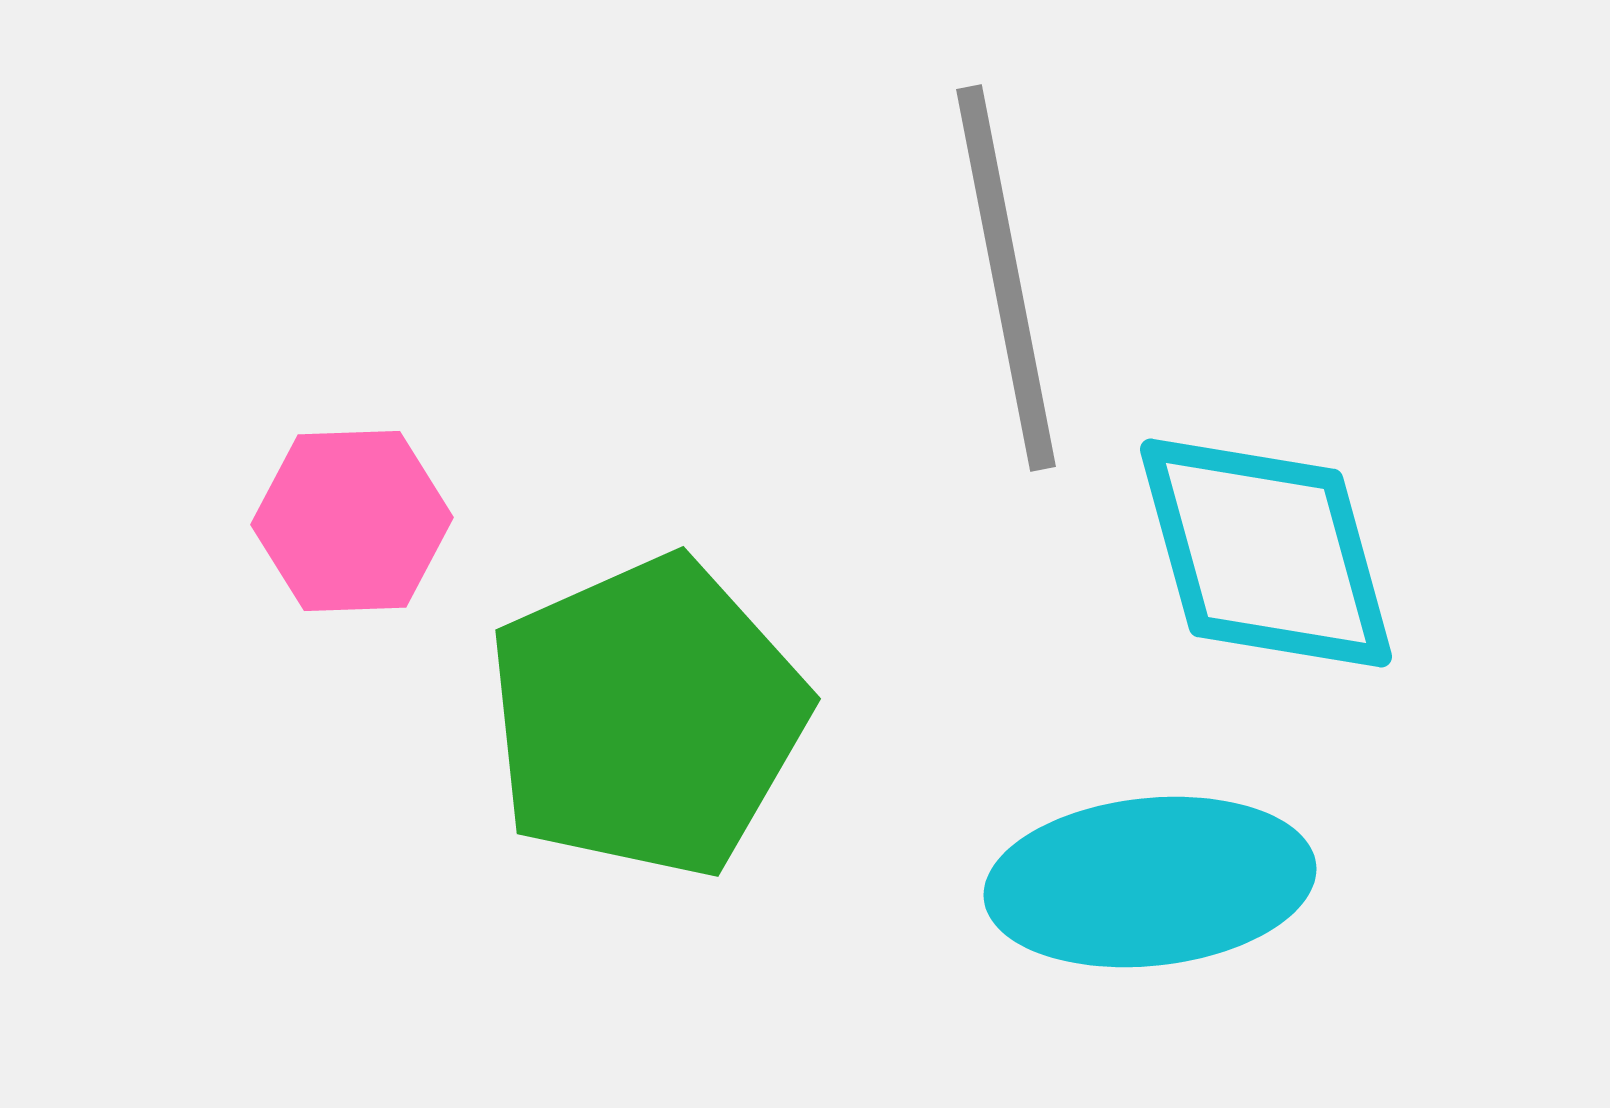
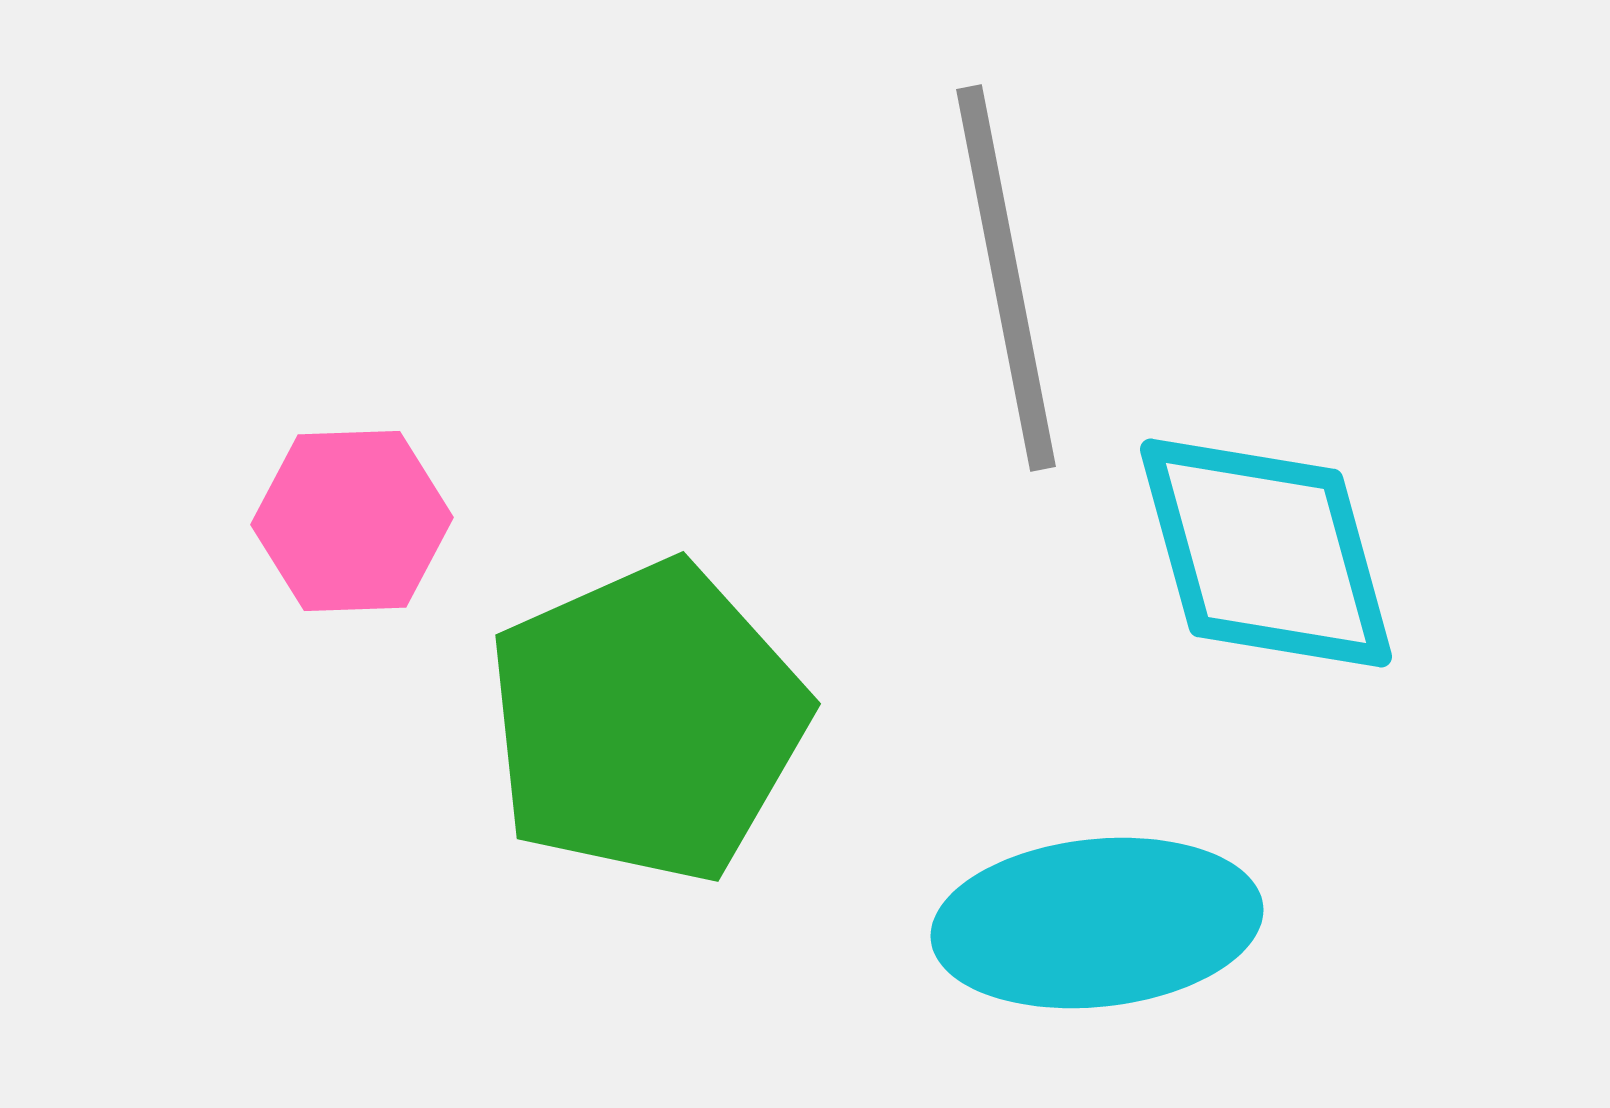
green pentagon: moved 5 px down
cyan ellipse: moved 53 px left, 41 px down
